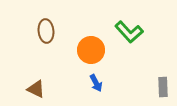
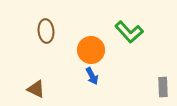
blue arrow: moved 4 px left, 7 px up
